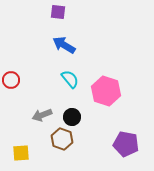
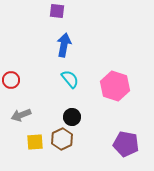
purple square: moved 1 px left, 1 px up
blue arrow: rotated 70 degrees clockwise
pink hexagon: moved 9 px right, 5 px up
gray arrow: moved 21 px left
brown hexagon: rotated 15 degrees clockwise
yellow square: moved 14 px right, 11 px up
